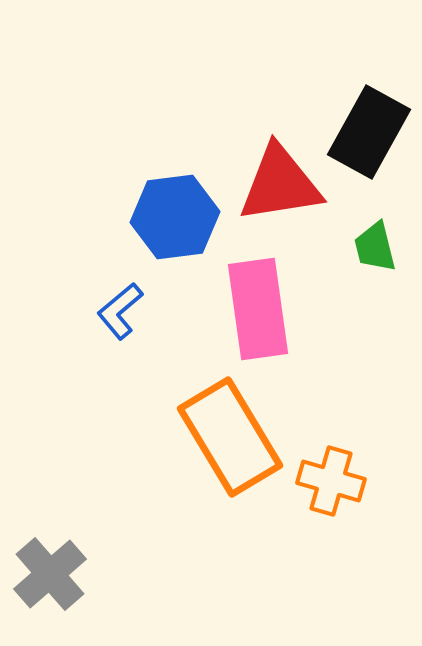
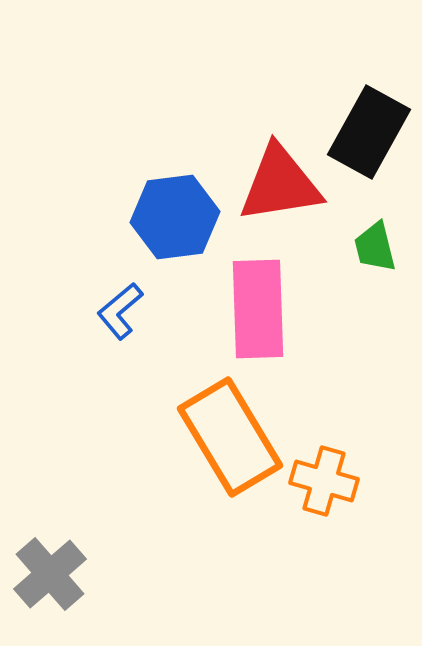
pink rectangle: rotated 6 degrees clockwise
orange cross: moved 7 px left
